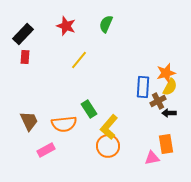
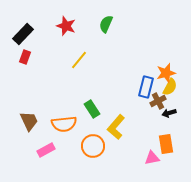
red rectangle: rotated 16 degrees clockwise
blue rectangle: moved 3 px right; rotated 10 degrees clockwise
green rectangle: moved 3 px right
black arrow: rotated 16 degrees counterclockwise
yellow L-shape: moved 7 px right
orange circle: moved 15 px left
